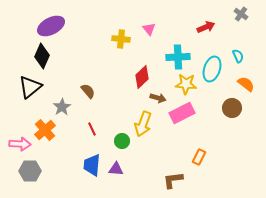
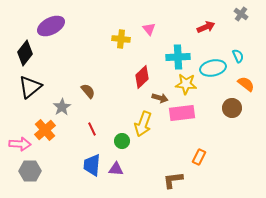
black diamond: moved 17 px left, 3 px up; rotated 15 degrees clockwise
cyan ellipse: moved 1 px right, 1 px up; rotated 60 degrees clockwise
brown arrow: moved 2 px right
pink rectangle: rotated 20 degrees clockwise
